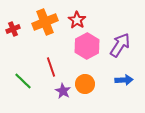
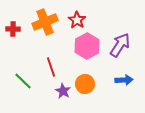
red cross: rotated 24 degrees clockwise
